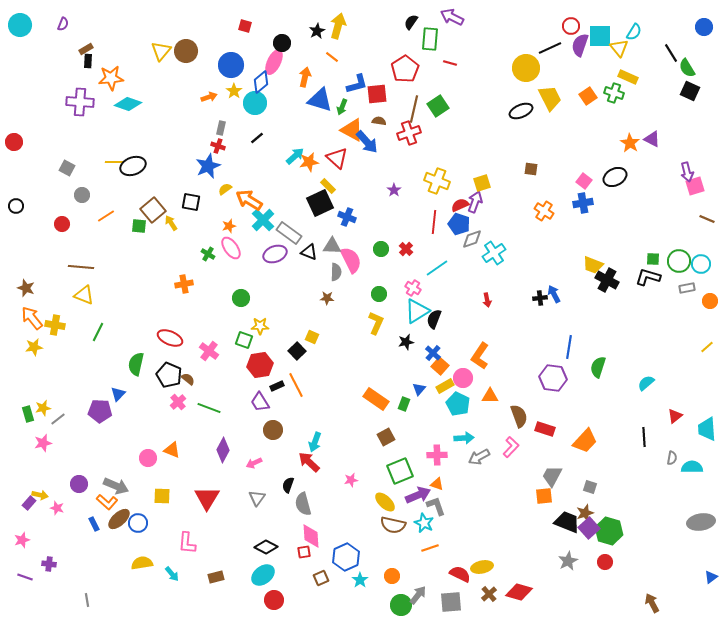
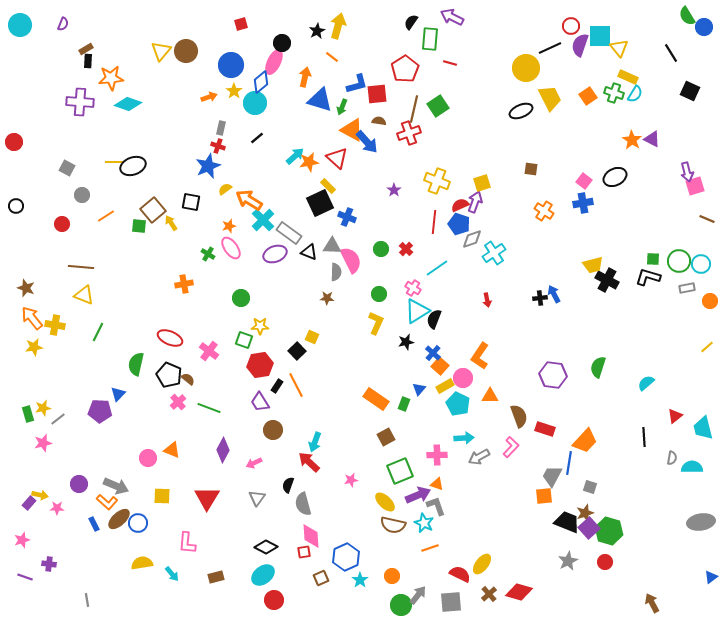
red square at (245, 26): moved 4 px left, 2 px up; rotated 32 degrees counterclockwise
cyan semicircle at (634, 32): moved 1 px right, 62 px down
green semicircle at (687, 68): moved 52 px up
orange star at (630, 143): moved 2 px right, 3 px up
yellow trapezoid at (593, 265): rotated 35 degrees counterclockwise
blue line at (569, 347): moved 116 px down
purple hexagon at (553, 378): moved 3 px up
black rectangle at (277, 386): rotated 32 degrees counterclockwise
cyan trapezoid at (707, 429): moved 4 px left, 1 px up; rotated 10 degrees counterclockwise
pink star at (57, 508): rotated 16 degrees counterclockwise
yellow ellipse at (482, 567): moved 3 px up; rotated 40 degrees counterclockwise
